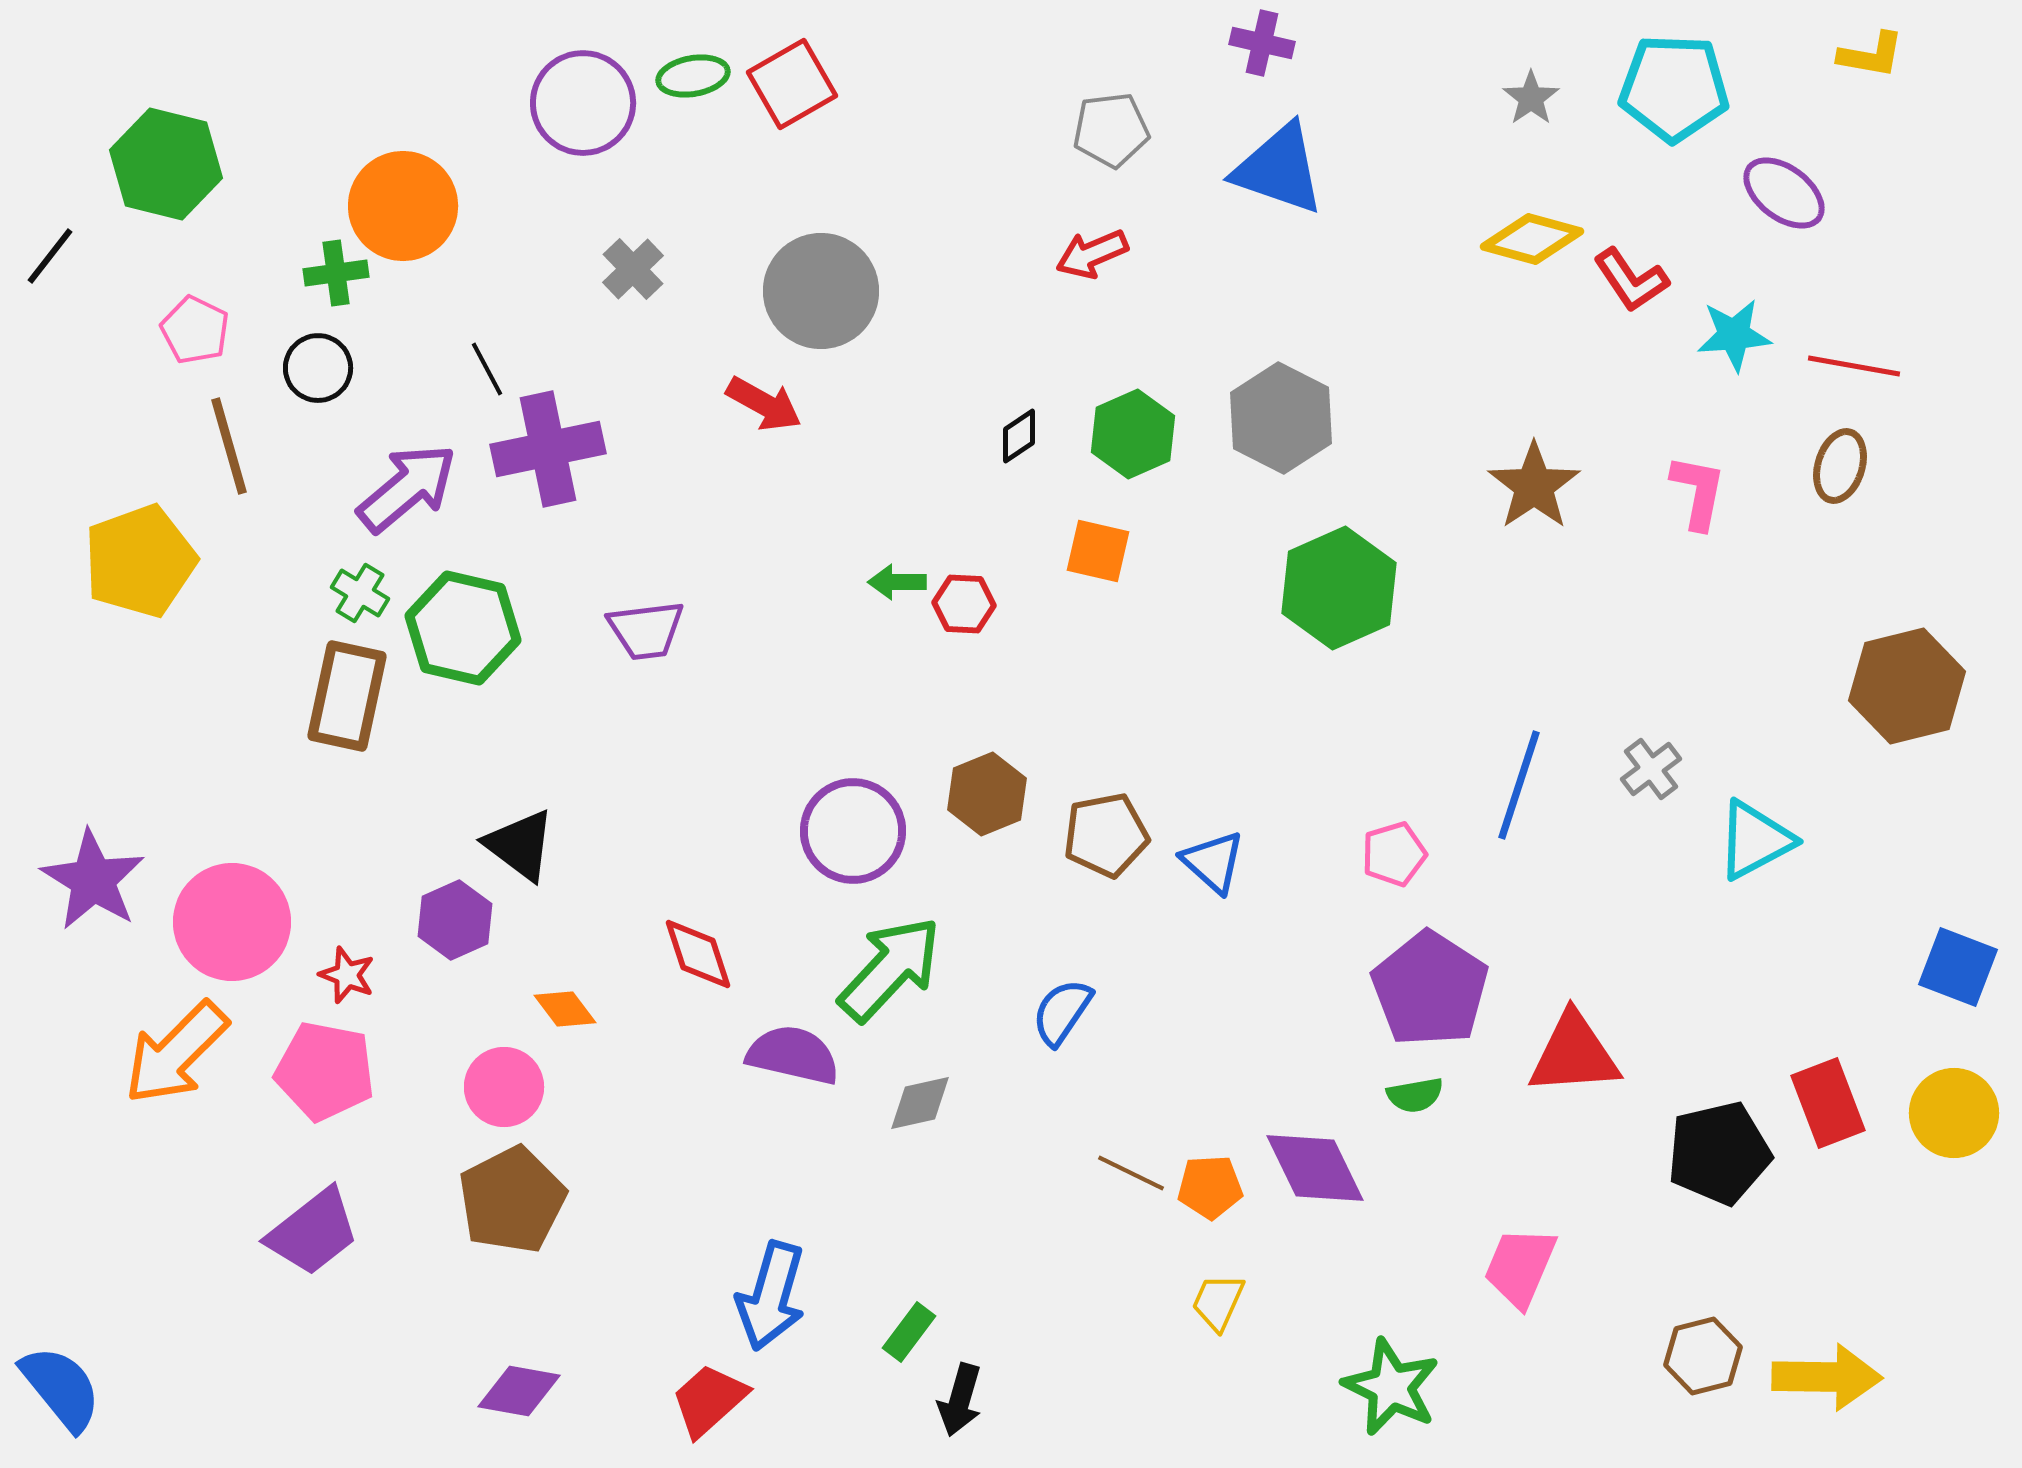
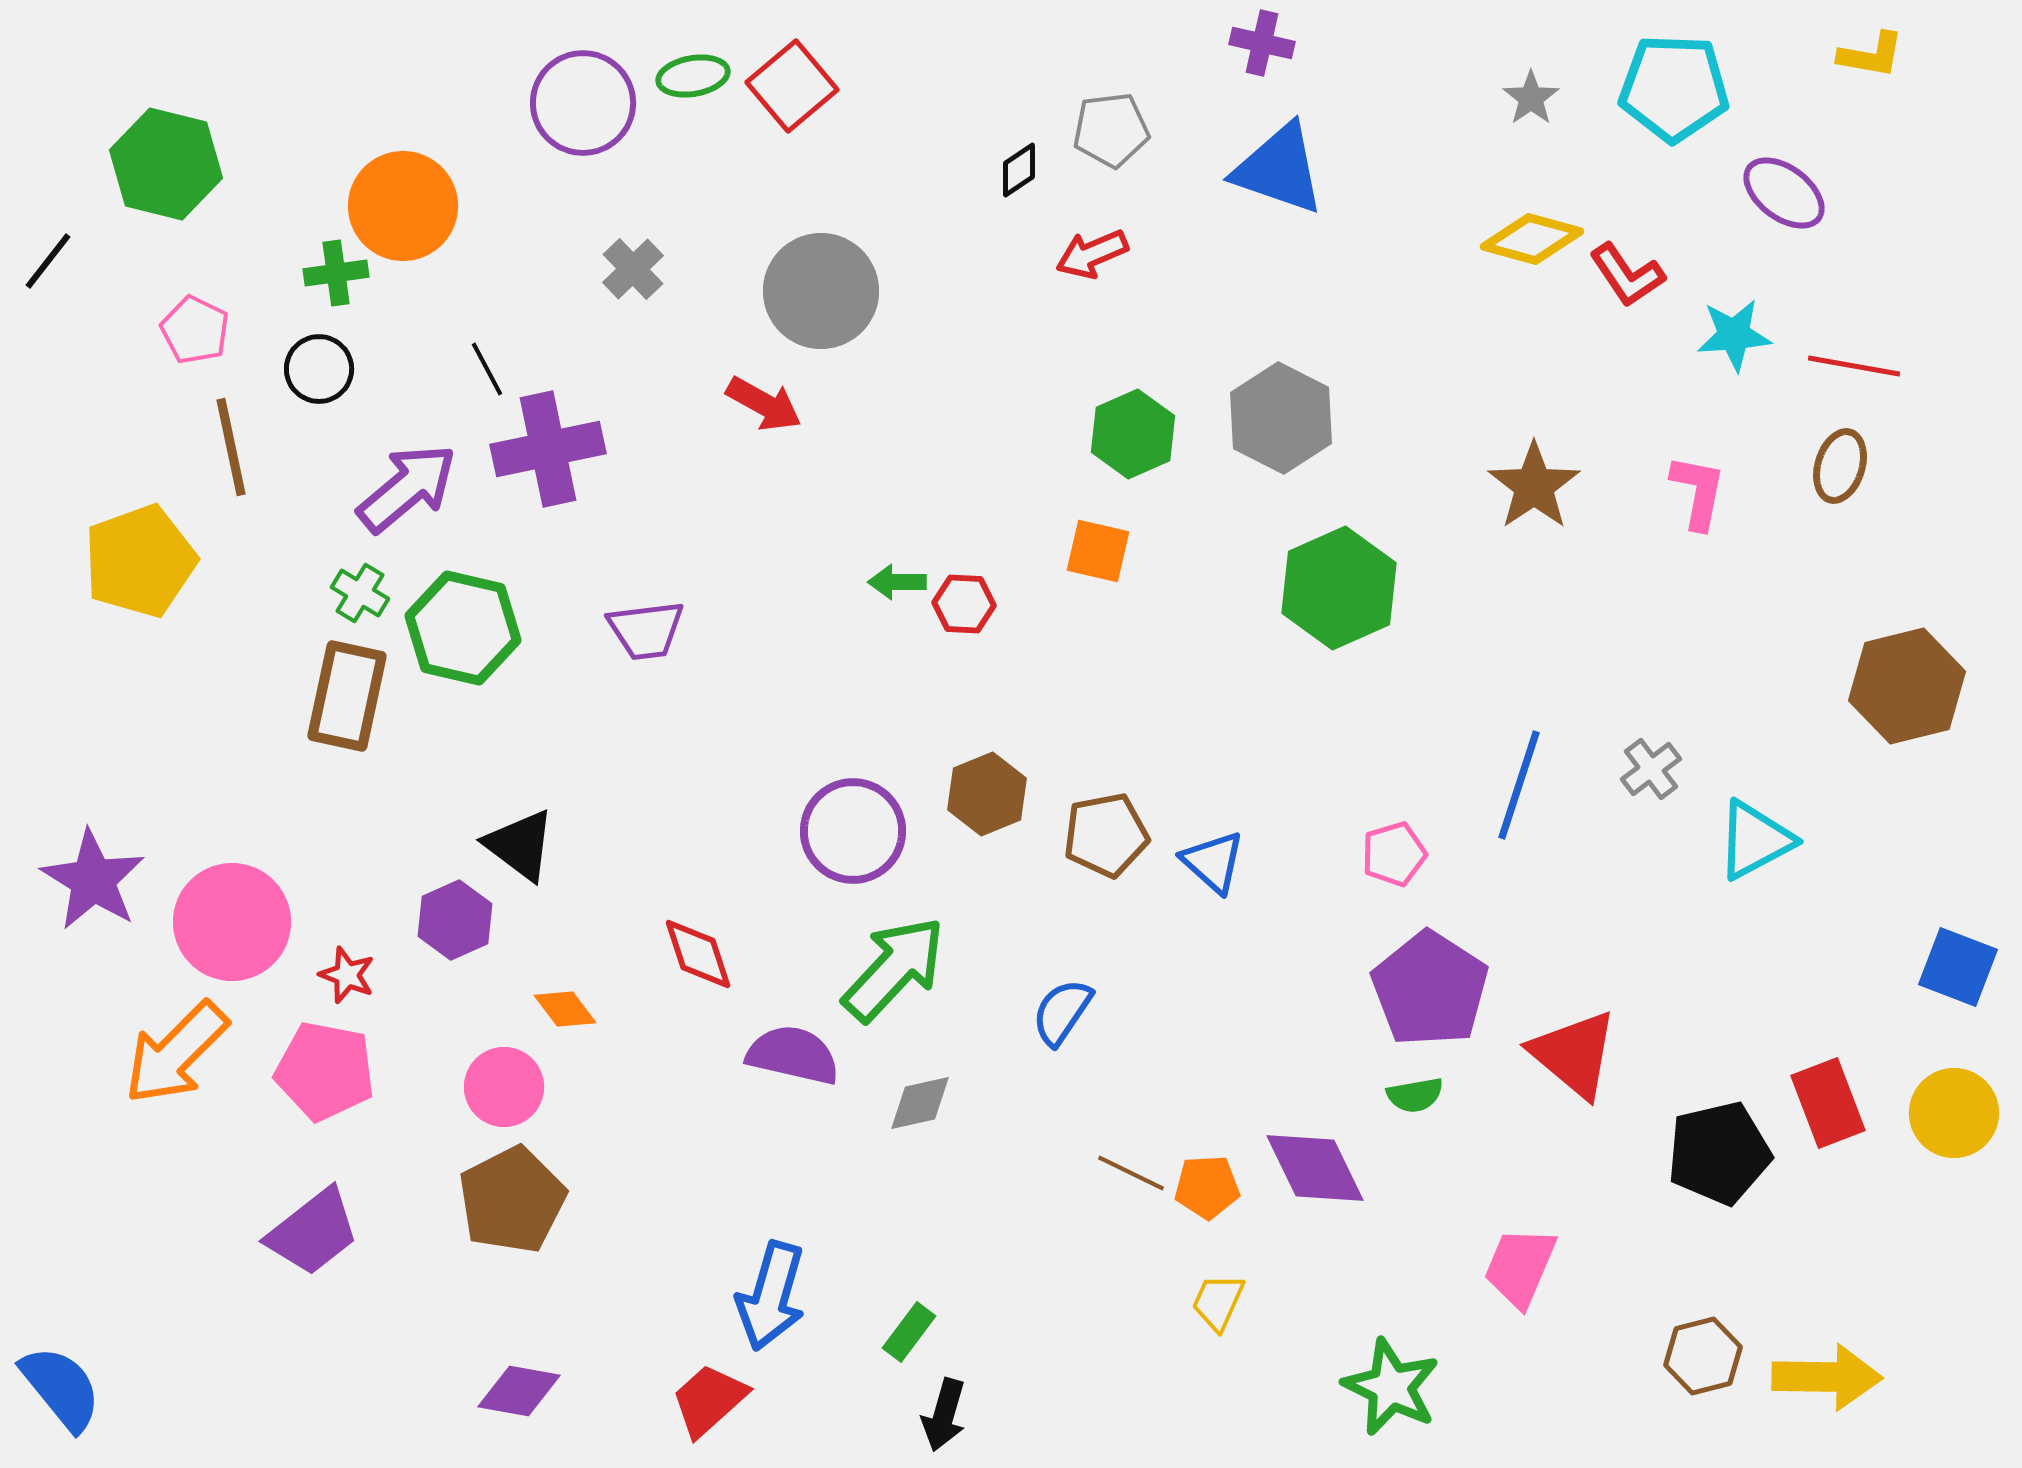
red square at (792, 84): moved 2 px down; rotated 10 degrees counterclockwise
black line at (50, 256): moved 2 px left, 5 px down
red L-shape at (1631, 280): moved 4 px left, 5 px up
black circle at (318, 368): moved 1 px right, 1 px down
black diamond at (1019, 436): moved 266 px up
brown line at (229, 446): moved 2 px right, 1 px down; rotated 4 degrees clockwise
green arrow at (890, 969): moved 4 px right
red triangle at (1574, 1054): rotated 44 degrees clockwise
orange pentagon at (1210, 1187): moved 3 px left
black arrow at (960, 1400): moved 16 px left, 15 px down
